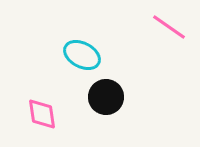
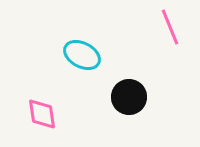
pink line: moved 1 px right; rotated 33 degrees clockwise
black circle: moved 23 px right
